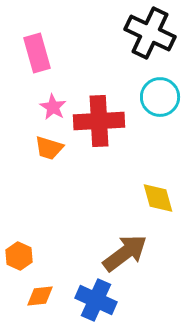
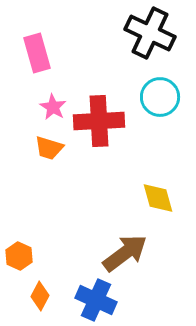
orange diamond: rotated 56 degrees counterclockwise
